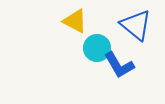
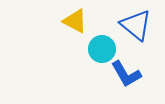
cyan circle: moved 5 px right, 1 px down
blue L-shape: moved 7 px right, 9 px down
